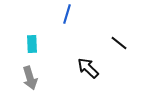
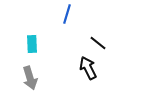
black line: moved 21 px left
black arrow: rotated 20 degrees clockwise
